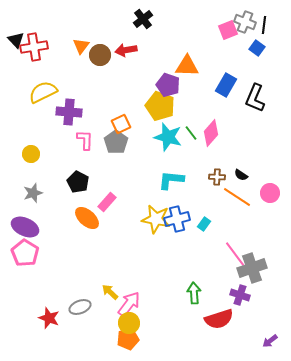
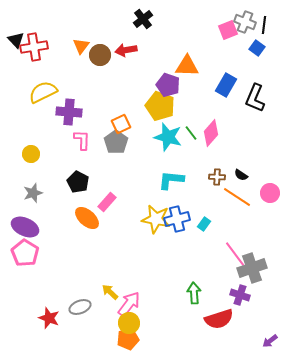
pink L-shape at (85, 140): moved 3 px left
